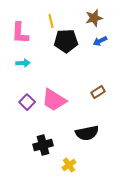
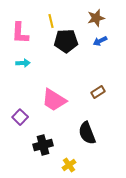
brown star: moved 2 px right
purple square: moved 7 px left, 15 px down
black semicircle: rotated 80 degrees clockwise
